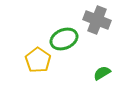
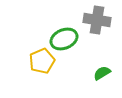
gray cross: rotated 12 degrees counterclockwise
yellow pentagon: moved 4 px right, 1 px down; rotated 15 degrees clockwise
